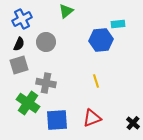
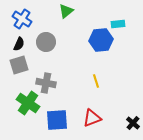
blue cross: rotated 30 degrees counterclockwise
